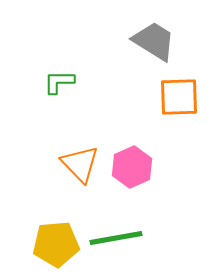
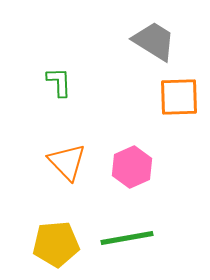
green L-shape: rotated 88 degrees clockwise
orange triangle: moved 13 px left, 2 px up
green line: moved 11 px right
